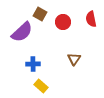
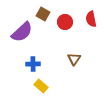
brown square: moved 3 px right
red circle: moved 2 px right
